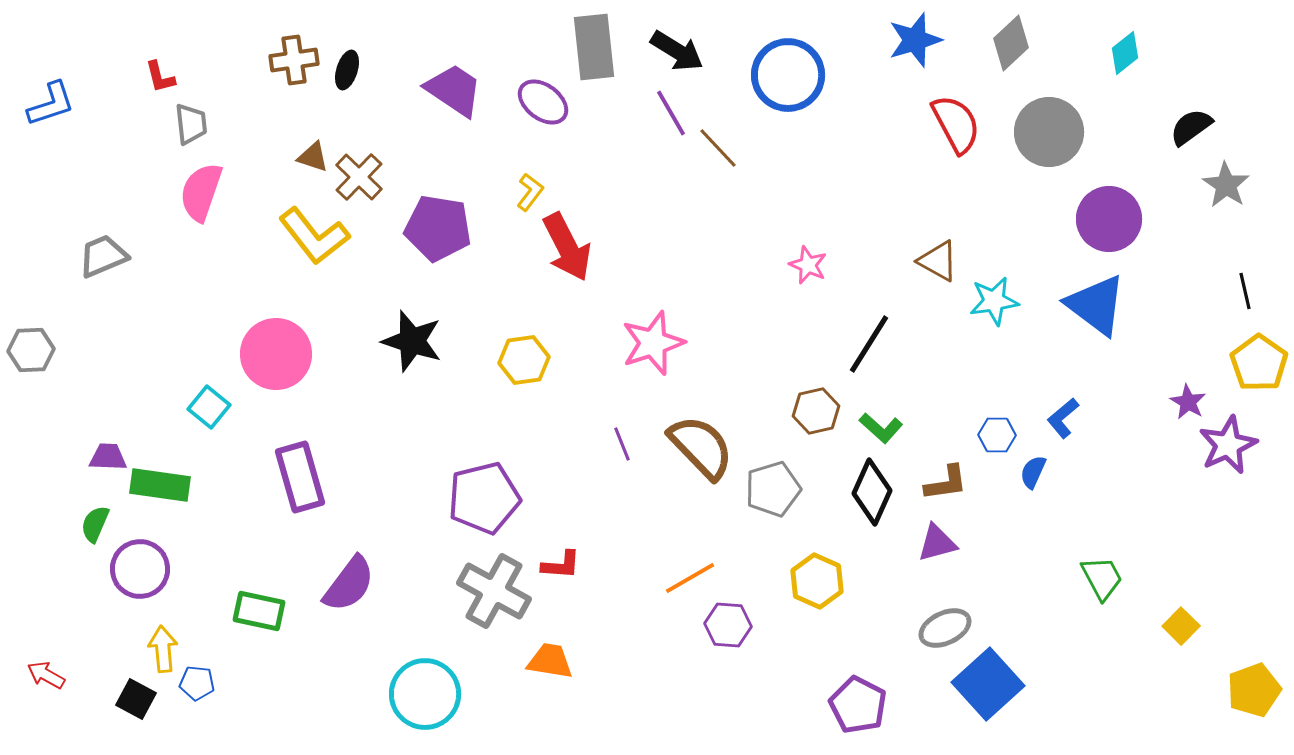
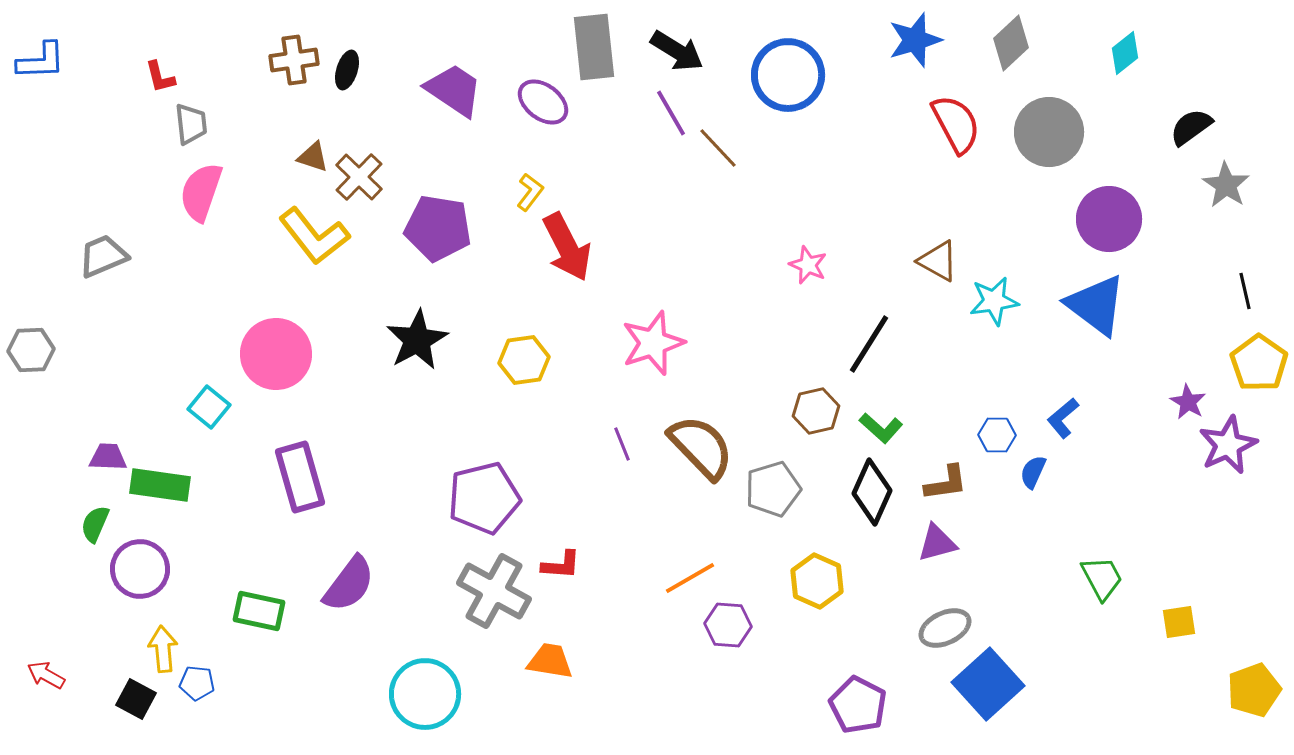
blue L-shape at (51, 104): moved 10 px left, 43 px up; rotated 16 degrees clockwise
black star at (412, 341): moved 5 px right, 1 px up; rotated 26 degrees clockwise
yellow square at (1181, 626): moved 2 px left, 4 px up; rotated 36 degrees clockwise
